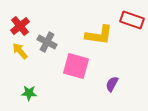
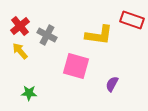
gray cross: moved 7 px up
